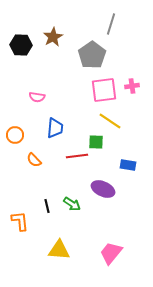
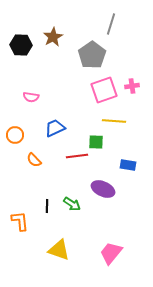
pink square: rotated 12 degrees counterclockwise
pink semicircle: moved 6 px left
yellow line: moved 4 px right; rotated 30 degrees counterclockwise
blue trapezoid: rotated 120 degrees counterclockwise
black line: rotated 16 degrees clockwise
yellow triangle: rotated 15 degrees clockwise
